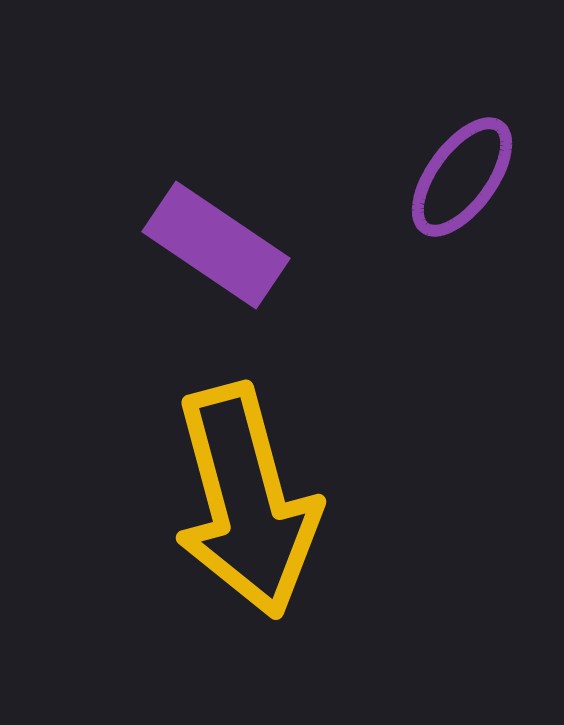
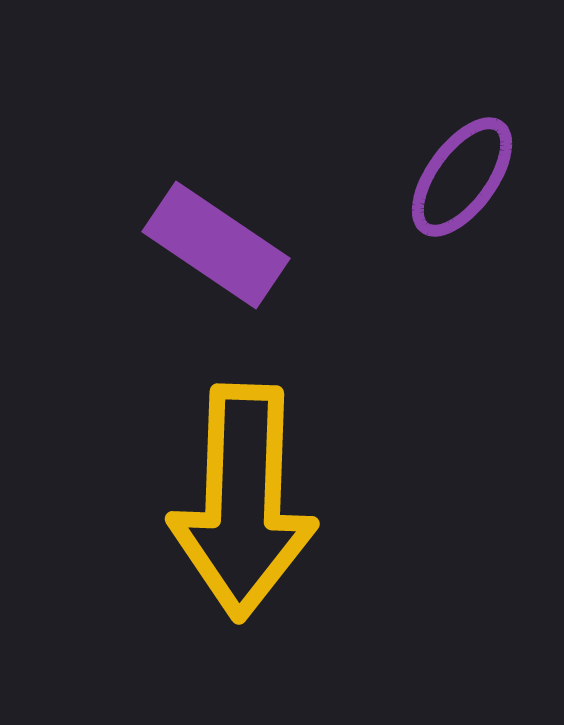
yellow arrow: moved 3 px left, 1 px down; rotated 17 degrees clockwise
